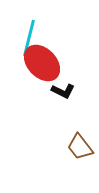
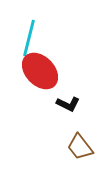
red ellipse: moved 2 px left, 8 px down
black L-shape: moved 5 px right, 13 px down
